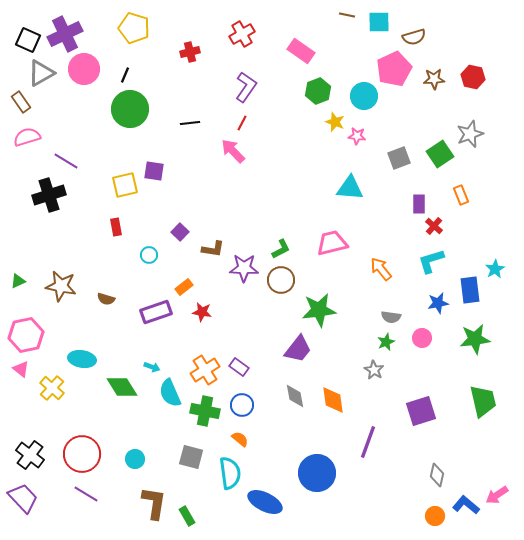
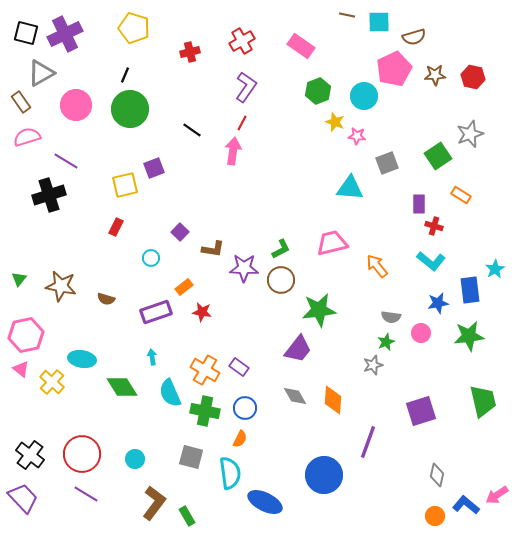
red cross at (242, 34): moved 7 px down
black square at (28, 40): moved 2 px left, 7 px up; rotated 10 degrees counterclockwise
pink rectangle at (301, 51): moved 5 px up
pink circle at (84, 69): moved 8 px left, 36 px down
brown star at (434, 79): moved 1 px right, 4 px up
black line at (190, 123): moved 2 px right, 7 px down; rotated 42 degrees clockwise
pink arrow at (233, 151): rotated 52 degrees clockwise
green square at (440, 154): moved 2 px left, 2 px down
gray square at (399, 158): moved 12 px left, 5 px down
purple square at (154, 171): moved 3 px up; rotated 30 degrees counterclockwise
orange rectangle at (461, 195): rotated 36 degrees counterclockwise
red cross at (434, 226): rotated 24 degrees counterclockwise
red rectangle at (116, 227): rotated 36 degrees clockwise
cyan circle at (149, 255): moved 2 px right, 3 px down
cyan L-shape at (431, 261): rotated 124 degrees counterclockwise
orange arrow at (381, 269): moved 4 px left, 3 px up
green triangle at (18, 281): moved 1 px right, 2 px up; rotated 28 degrees counterclockwise
pink circle at (422, 338): moved 1 px left, 5 px up
green star at (475, 339): moved 6 px left, 3 px up
cyan arrow at (152, 367): moved 10 px up; rotated 119 degrees counterclockwise
orange cross at (205, 370): rotated 28 degrees counterclockwise
gray star at (374, 370): moved 1 px left, 5 px up; rotated 24 degrees clockwise
yellow cross at (52, 388): moved 6 px up
gray diamond at (295, 396): rotated 20 degrees counterclockwise
orange diamond at (333, 400): rotated 12 degrees clockwise
blue circle at (242, 405): moved 3 px right, 3 px down
orange semicircle at (240, 439): rotated 78 degrees clockwise
blue circle at (317, 473): moved 7 px right, 2 px down
brown L-shape at (154, 503): rotated 28 degrees clockwise
